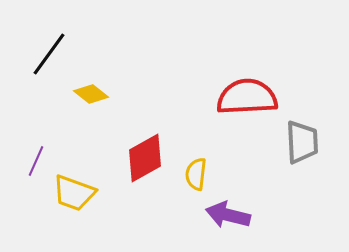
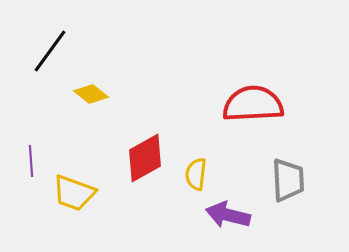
black line: moved 1 px right, 3 px up
red semicircle: moved 6 px right, 7 px down
gray trapezoid: moved 14 px left, 38 px down
purple line: moved 5 px left; rotated 28 degrees counterclockwise
